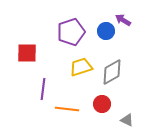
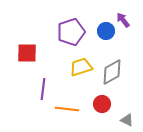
purple arrow: rotated 21 degrees clockwise
